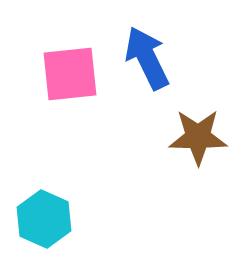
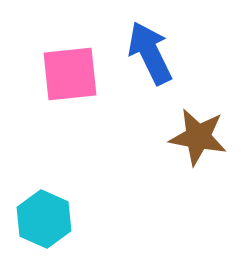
blue arrow: moved 3 px right, 5 px up
brown star: rotated 10 degrees clockwise
